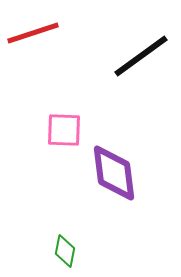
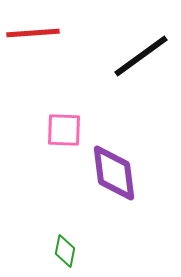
red line: rotated 14 degrees clockwise
